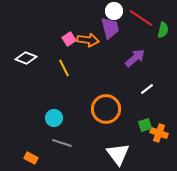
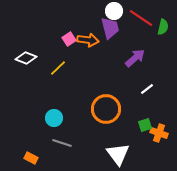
green semicircle: moved 3 px up
yellow line: moved 6 px left; rotated 72 degrees clockwise
